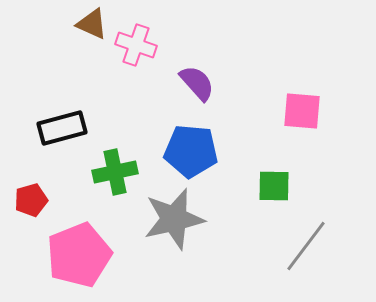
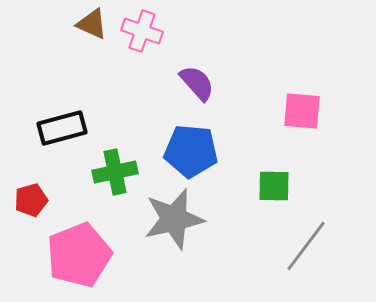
pink cross: moved 6 px right, 14 px up
